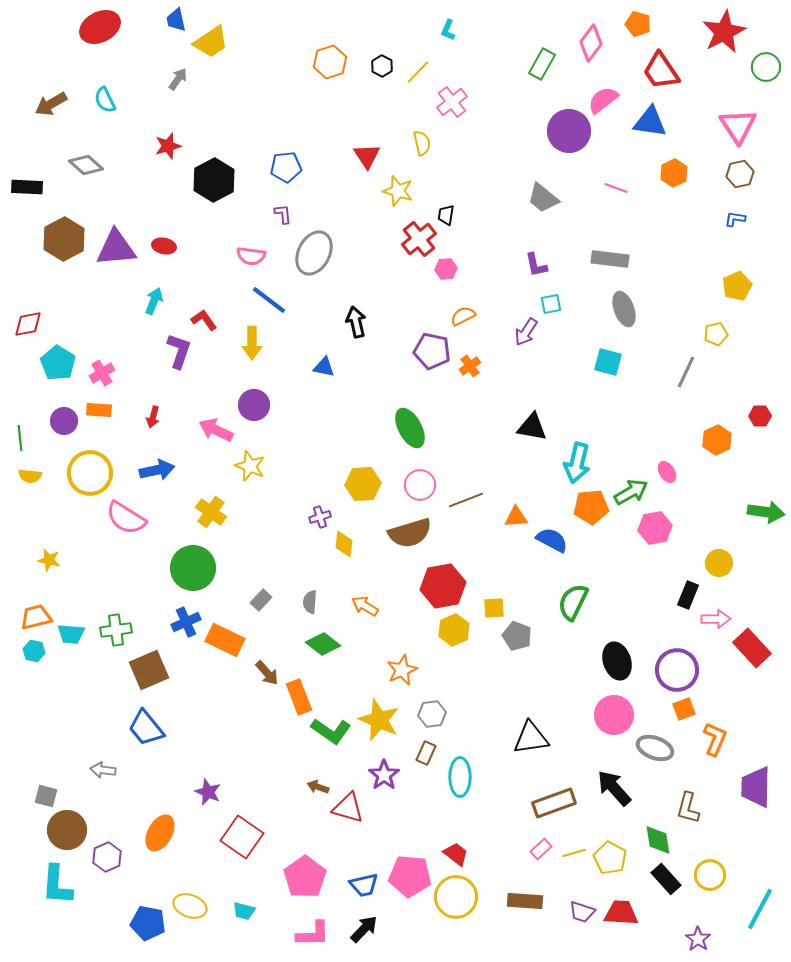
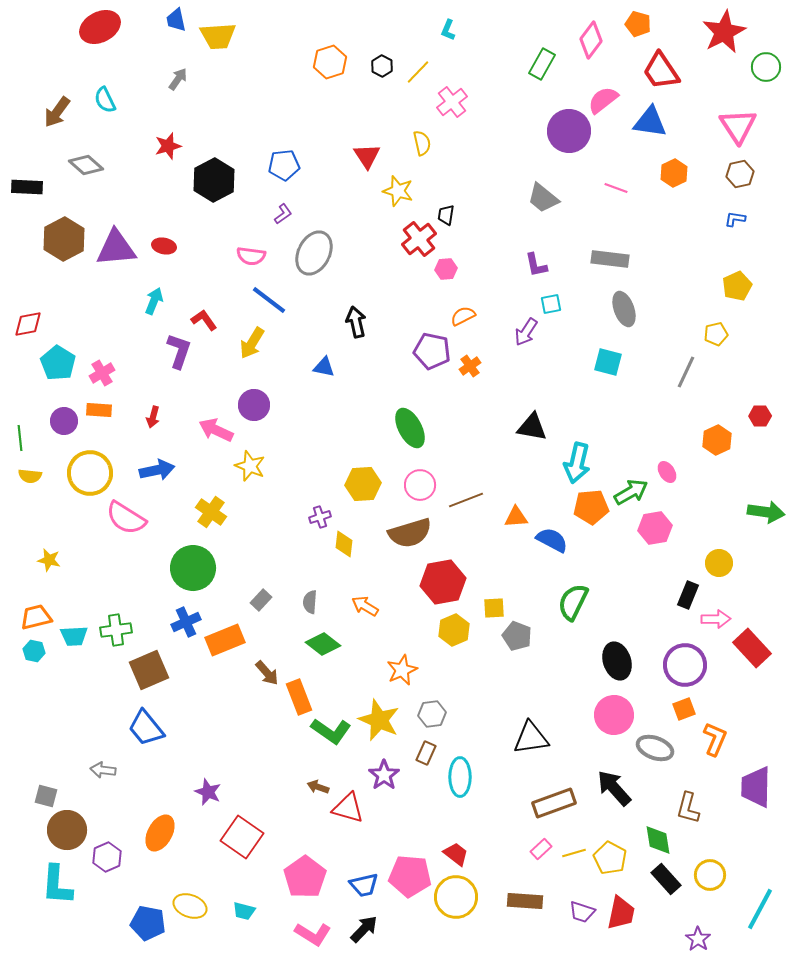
yellow trapezoid at (211, 42): moved 7 px right, 6 px up; rotated 30 degrees clockwise
pink diamond at (591, 43): moved 3 px up
brown arrow at (51, 104): moved 6 px right, 8 px down; rotated 24 degrees counterclockwise
blue pentagon at (286, 167): moved 2 px left, 2 px up
purple L-shape at (283, 214): rotated 60 degrees clockwise
yellow arrow at (252, 343): rotated 32 degrees clockwise
red hexagon at (443, 586): moved 4 px up
cyan trapezoid at (71, 634): moved 3 px right, 2 px down; rotated 8 degrees counterclockwise
orange rectangle at (225, 640): rotated 48 degrees counterclockwise
purple circle at (677, 670): moved 8 px right, 5 px up
red trapezoid at (621, 913): rotated 99 degrees clockwise
pink L-shape at (313, 934): rotated 33 degrees clockwise
